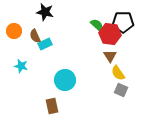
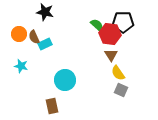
orange circle: moved 5 px right, 3 px down
brown semicircle: moved 1 px left, 1 px down
brown triangle: moved 1 px right, 1 px up
